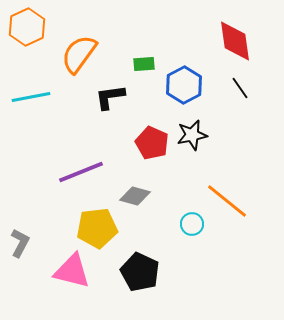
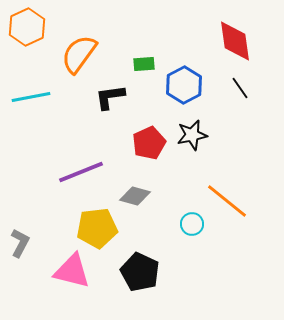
red pentagon: moved 3 px left; rotated 24 degrees clockwise
